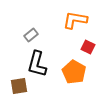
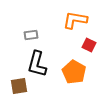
gray rectangle: rotated 32 degrees clockwise
red square: moved 1 px right, 2 px up
